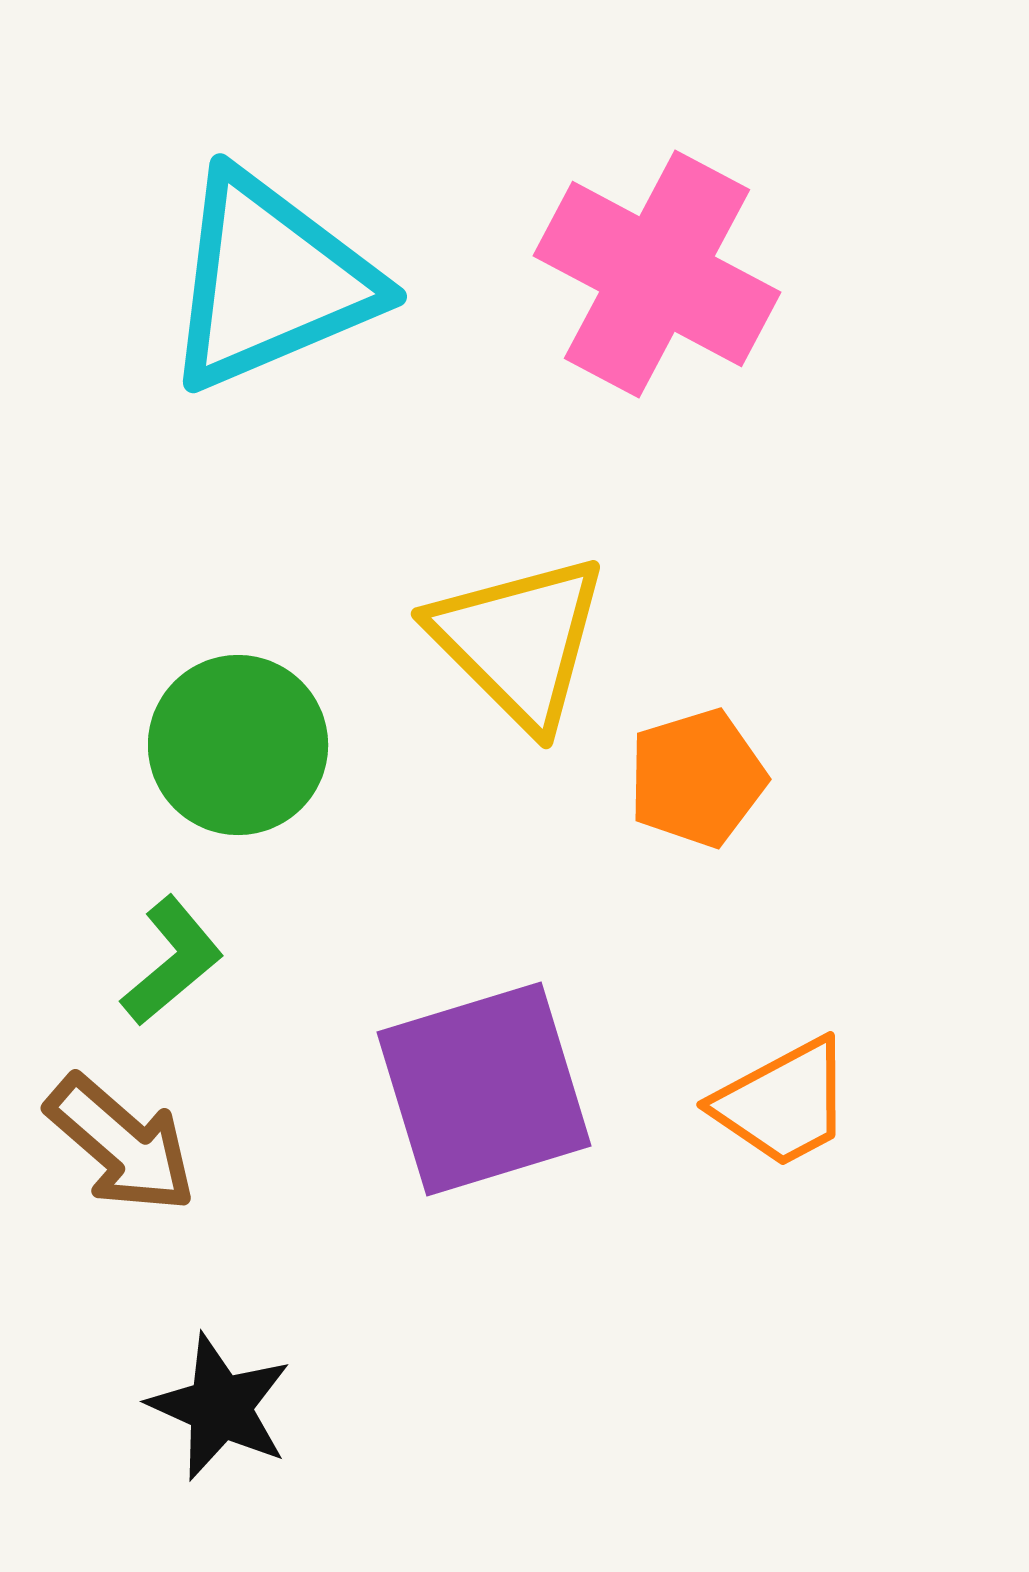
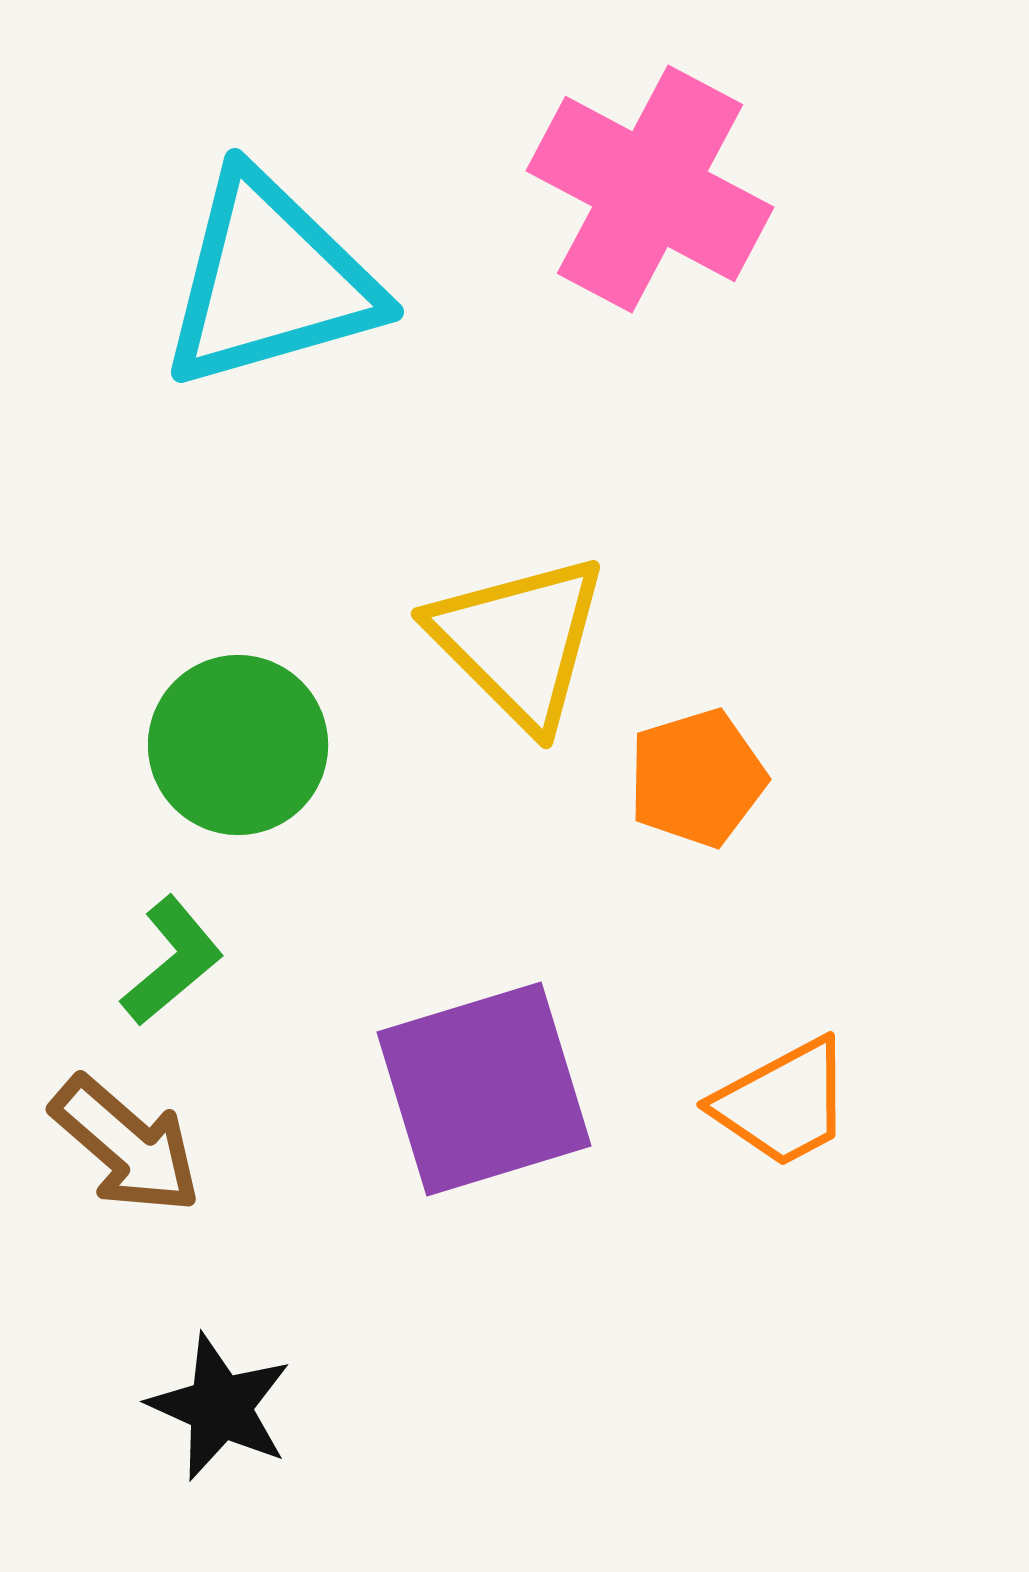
pink cross: moved 7 px left, 85 px up
cyan triangle: rotated 7 degrees clockwise
brown arrow: moved 5 px right, 1 px down
